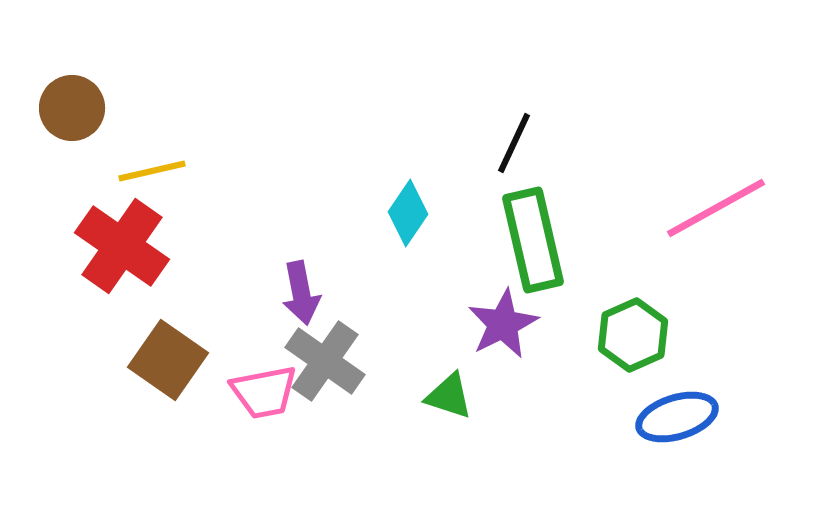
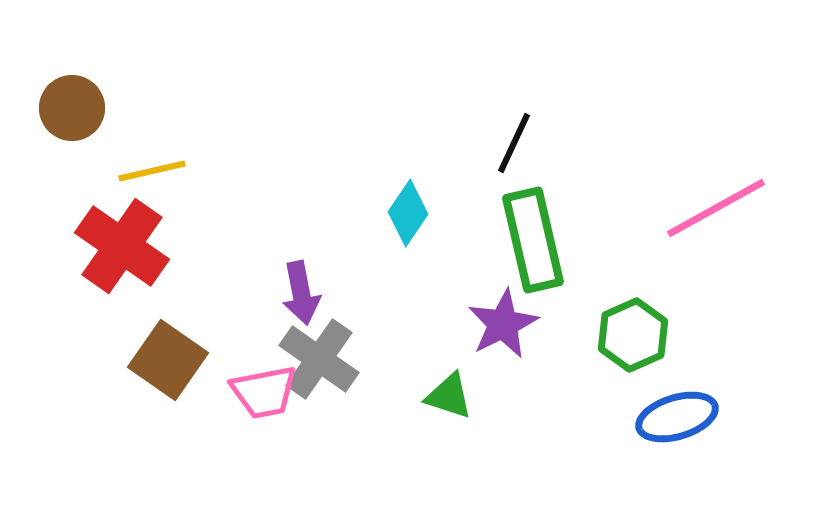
gray cross: moved 6 px left, 2 px up
